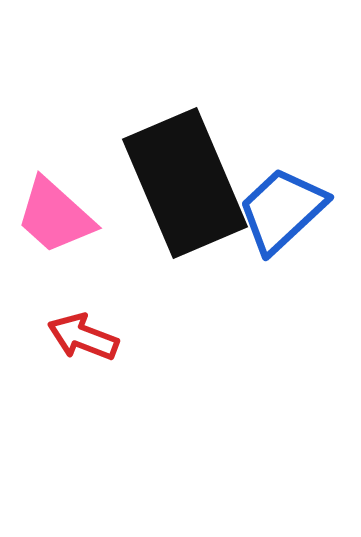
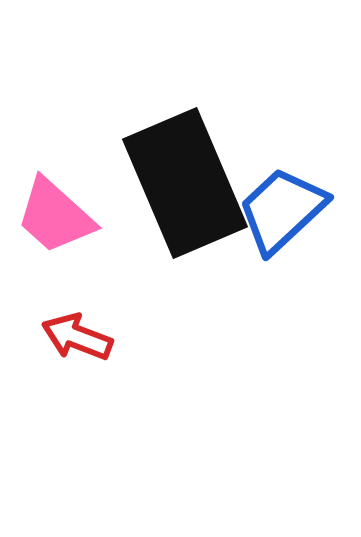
red arrow: moved 6 px left
